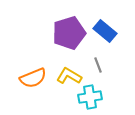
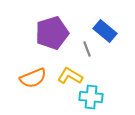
purple pentagon: moved 17 px left
gray line: moved 11 px left, 16 px up
yellow L-shape: moved 1 px right
cyan cross: moved 1 px right; rotated 15 degrees clockwise
